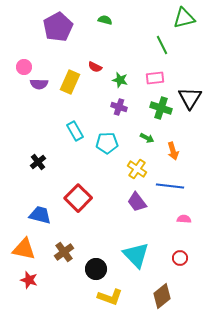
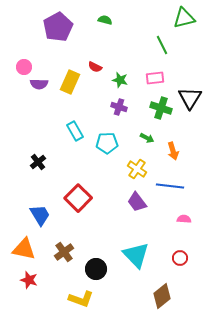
blue trapezoid: rotated 45 degrees clockwise
yellow L-shape: moved 29 px left, 2 px down
